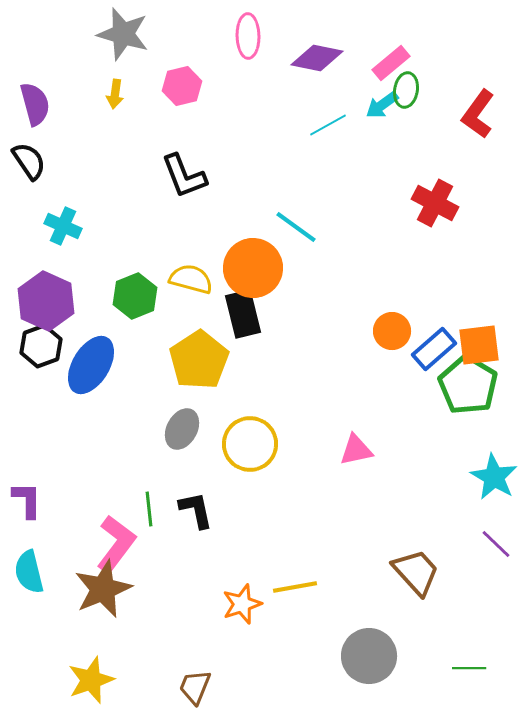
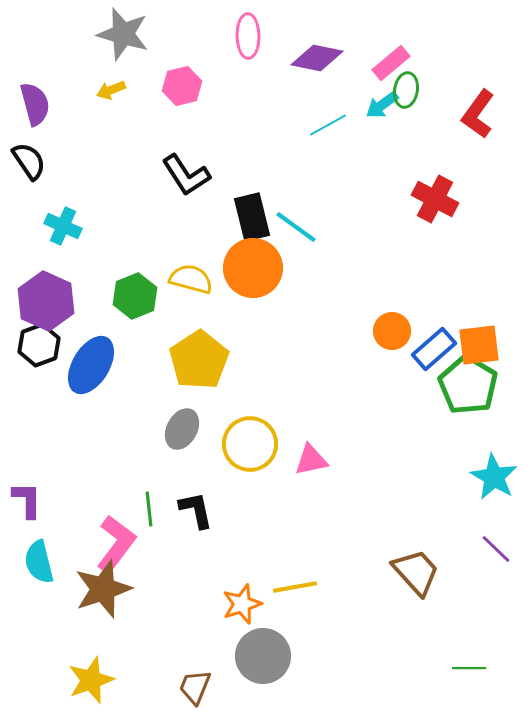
yellow arrow at (115, 94): moved 4 px left, 4 px up; rotated 60 degrees clockwise
black L-shape at (184, 176): moved 2 px right, 1 px up; rotated 12 degrees counterclockwise
red cross at (435, 203): moved 4 px up
black rectangle at (243, 314): moved 9 px right, 97 px up
black hexagon at (41, 346): moved 2 px left, 1 px up
pink triangle at (356, 450): moved 45 px left, 10 px down
purple line at (496, 544): moved 5 px down
cyan semicircle at (29, 572): moved 10 px right, 10 px up
brown star at (103, 589): rotated 4 degrees clockwise
gray circle at (369, 656): moved 106 px left
